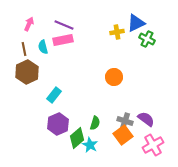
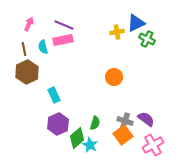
cyan rectangle: rotated 63 degrees counterclockwise
